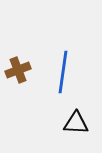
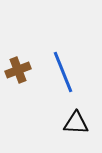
blue line: rotated 30 degrees counterclockwise
